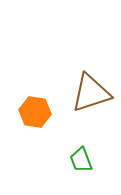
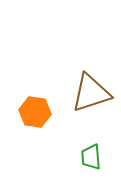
green trapezoid: moved 10 px right, 3 px up; rotated 16 degrees clockwise
